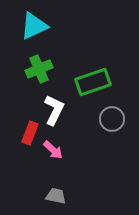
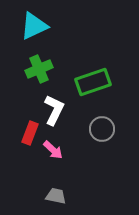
gray circle: moved 10 px left, 10 px down
